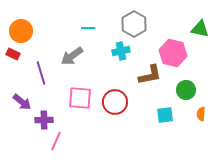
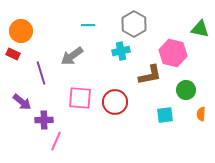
cyan line: moved 3 px up
